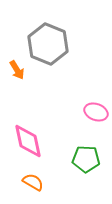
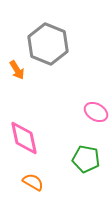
pink ellipse: rotated 10 degrees clockwise
pink diamond: moved 4 px left, 3 px up
green pentagon: rotated 8 degrees clockwise
